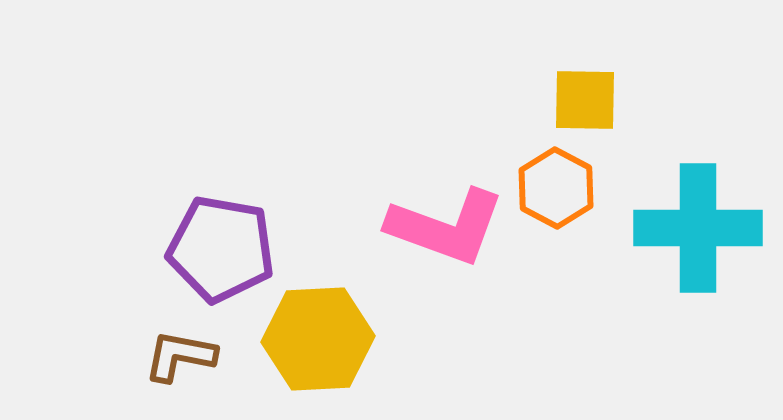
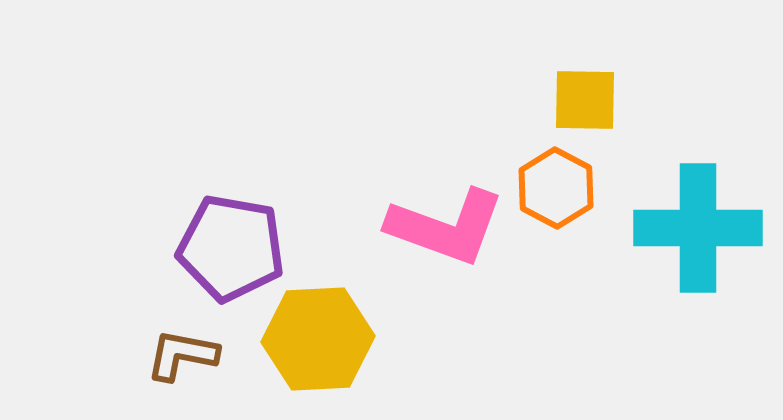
purple pentagon: moved 10 px right, 1 px up
brown L-shape: moved 2 px right, 1 px up
